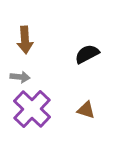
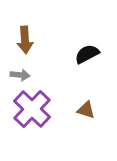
gray arrow: moved 2 px up
